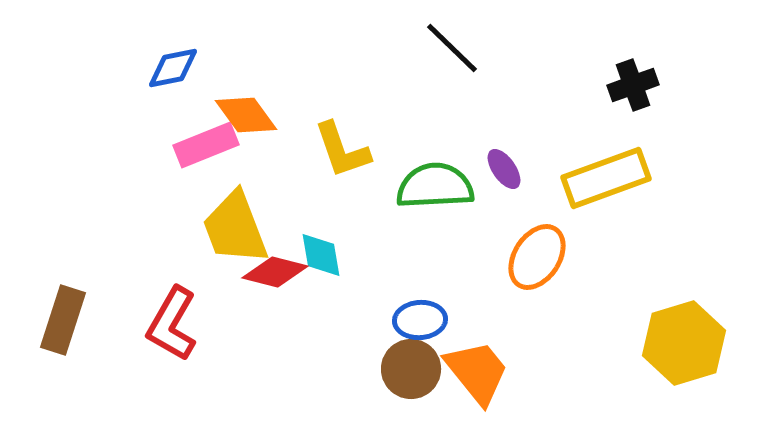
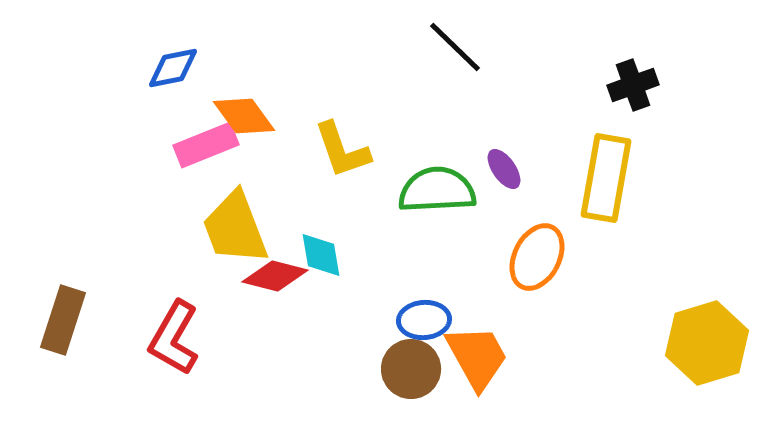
black line: moved 3 px right, 1 px up
orange diamond: moved 2 px left, 1 px down
yellow rectangle: rotated 60 degrees counterclockwise
green semicircle: moved 2 px right, 4 px down
orange ellipse: rotated 6 degrees counterclockwise
red diamond: moved 4 px down
blue ellipse: moved 4 px right
red L-shape: moved 2 px right, 14 px down
yellow hexagon: moved 23 px right
orange trapezoid: moved 15 px up; rotated 10 degrees clockwise
